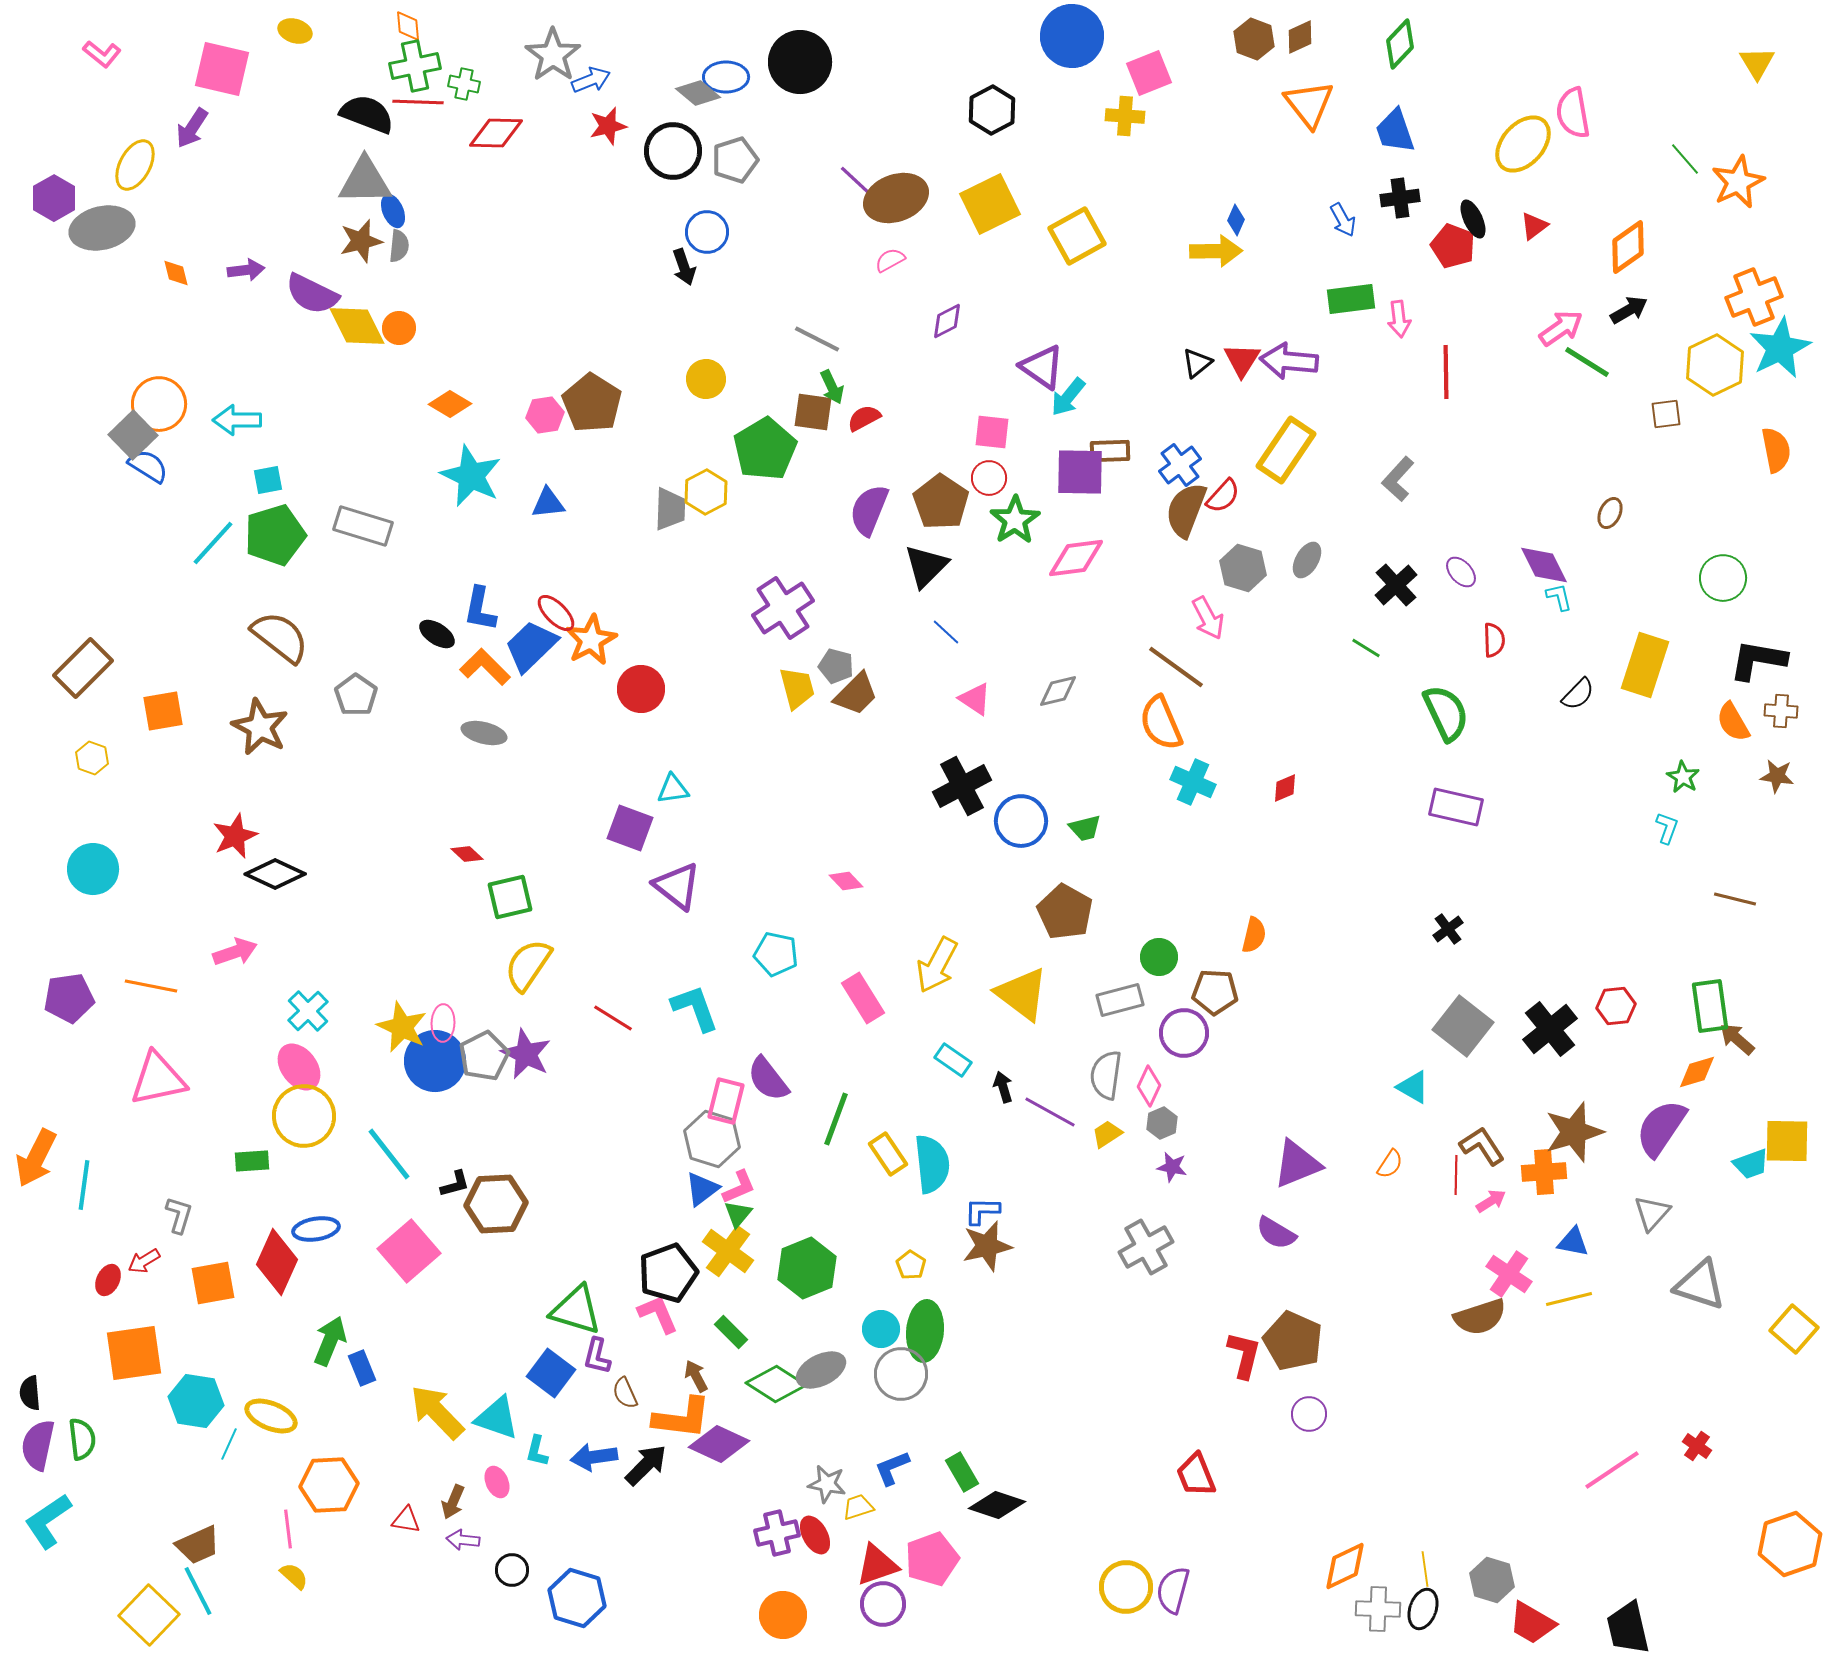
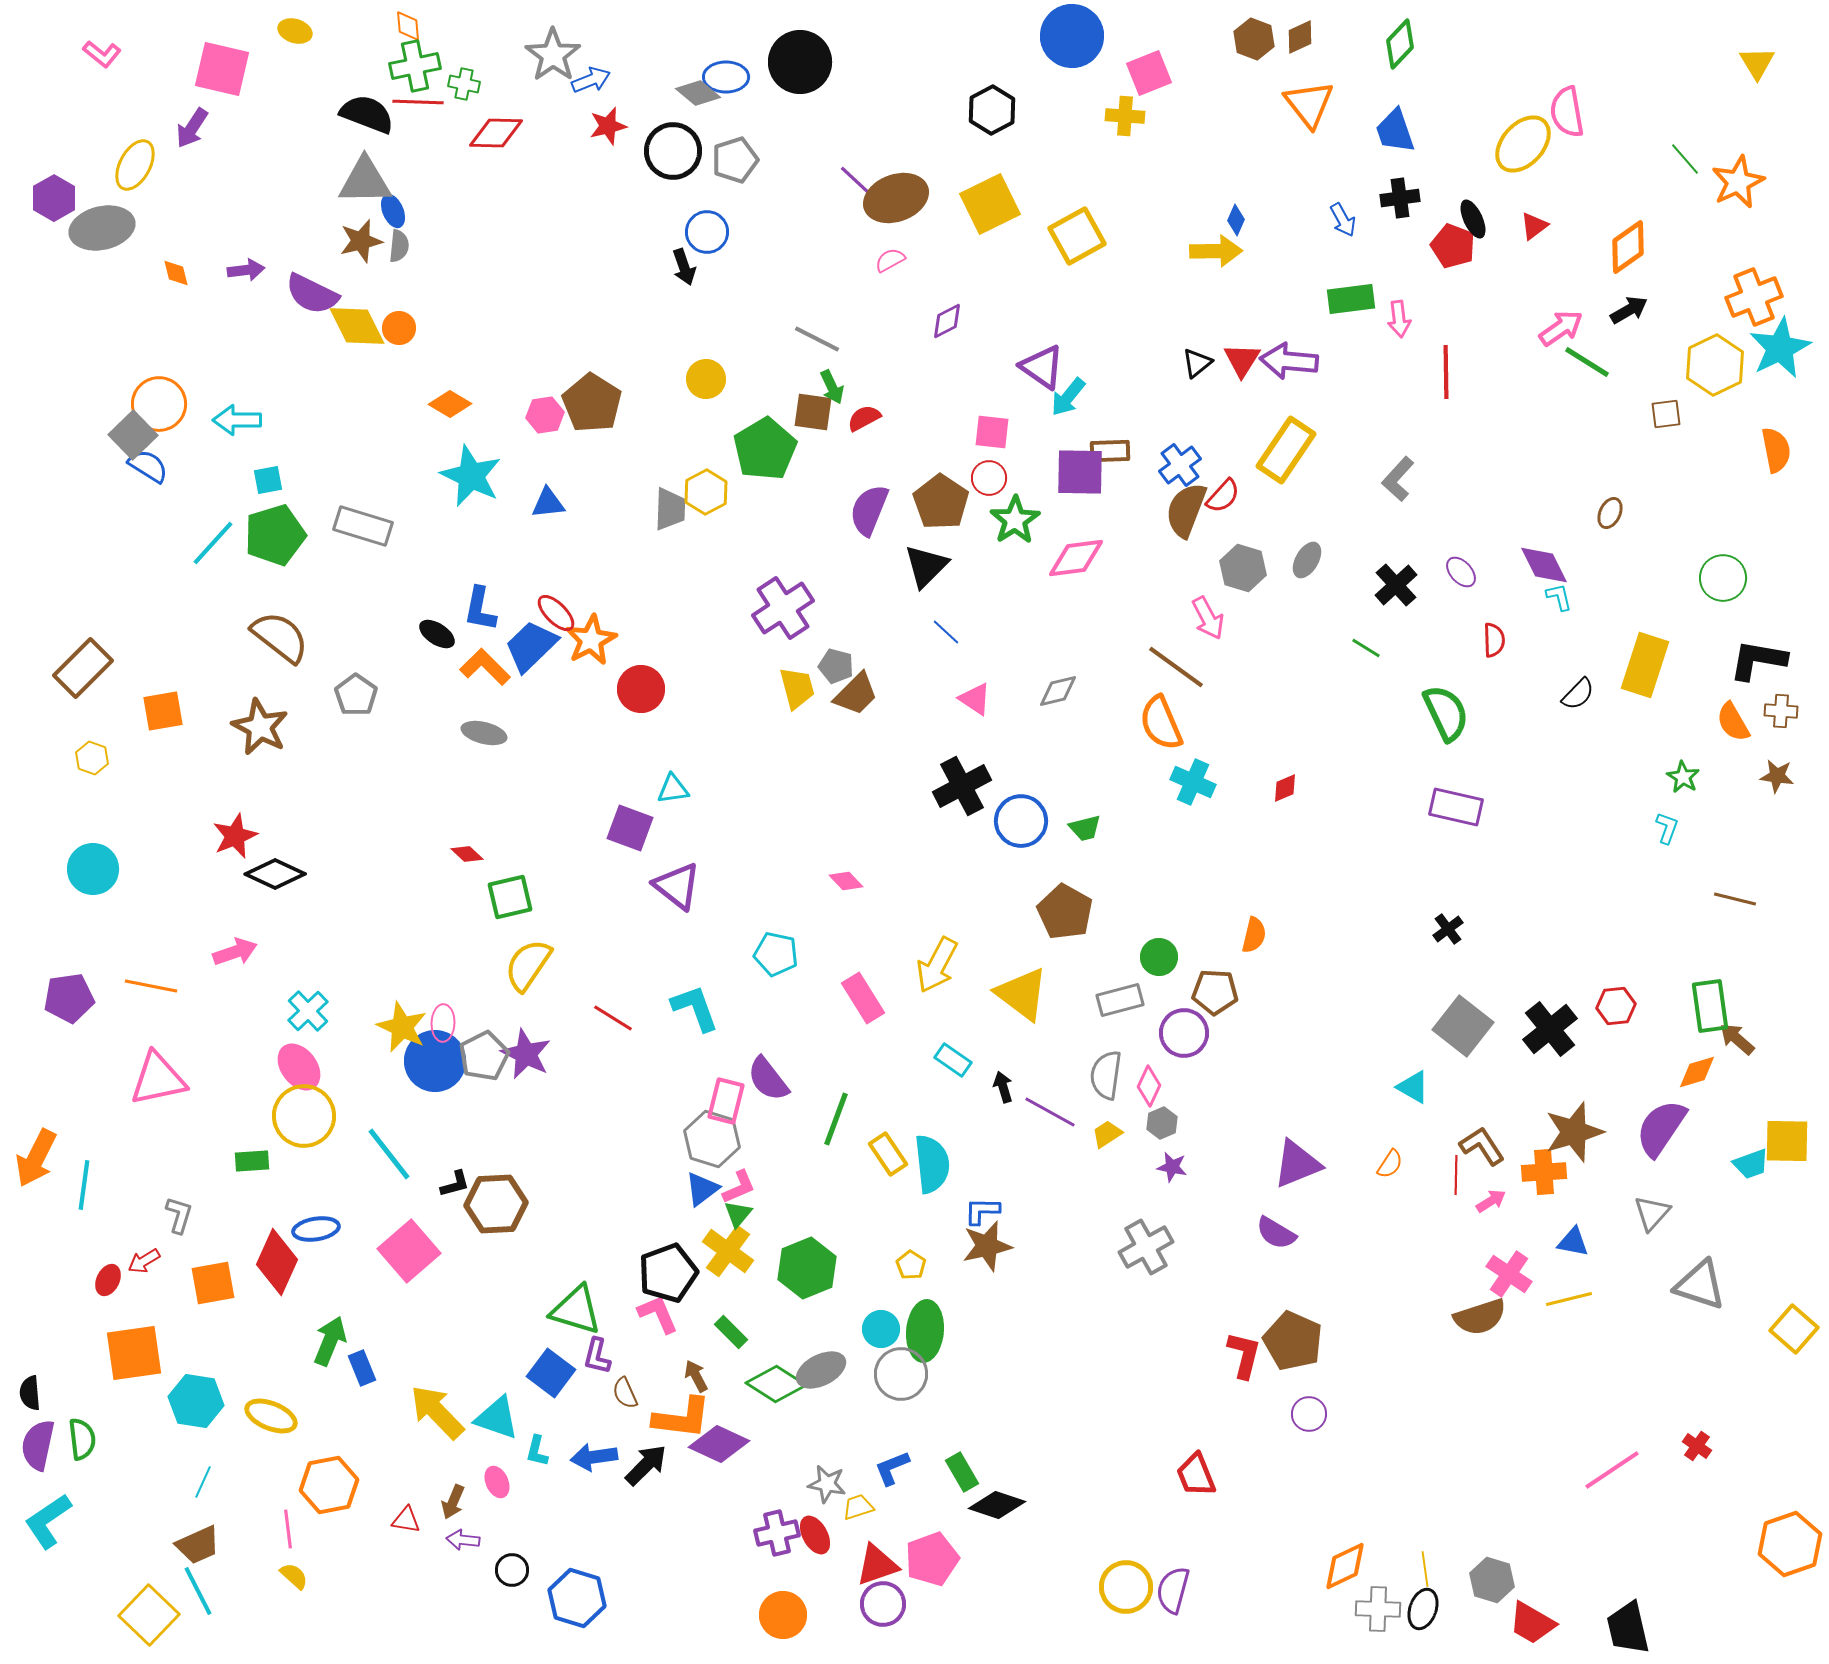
pink semicircle at (1573, 113): moved 6 px left, 1 px up
cyan line at (229, 1444): moved 26 px left, 38 px down
orange hexagon at (329, 1485): rotated 8 degrees counterclockwise
